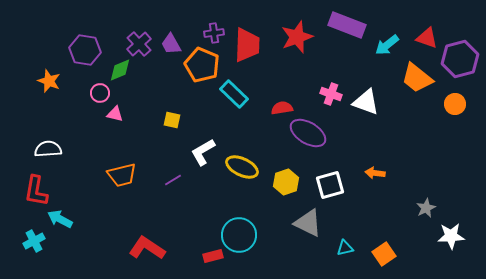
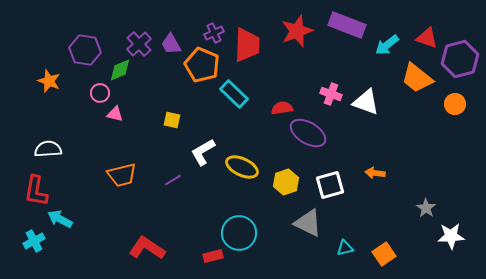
purple cross at (214, 33): rotated 18 degrees counterclockwise
red star at (297, 37): moved 6 px up
gray star at (426, 208): rotated 12 degrees counterclockwise
cyan circle at (239, 235): moved 2 px up
